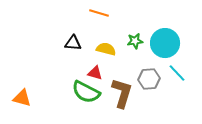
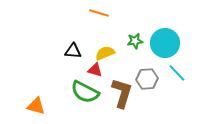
black triangle: moved 8 px down
yellow semicircle: moved 1 px left, 4 px down; rotated 36 degrees counterclockwise
red triangle: moved 3 px up
gray hexagon: moved 2 px left
green semicircle: moved 1 px left
orange triangle: moved 14 px right, 8 px down
